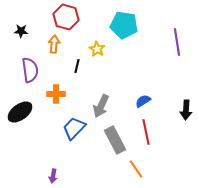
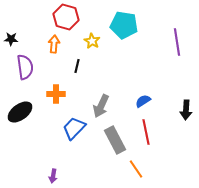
black star: moved 10 px left, 8 px down
yellow star: moved 5 px left, 8 px up
purple semicircle: moved 5 px left, 3 px up
